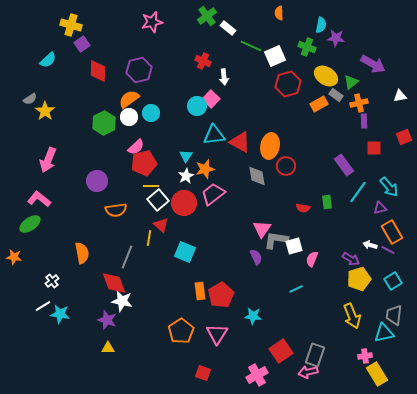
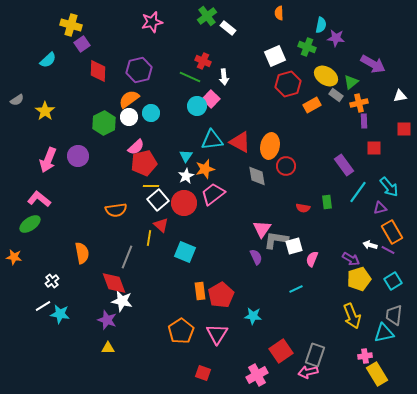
green line at (251, 46): moved 61 px left, 31 px down
gray semicircle at (30, 99): moved 13 px left, 1 px down
orange rectangle at (319, 104): moved 7 px left, 1 px down
cyan triangle at (214, 135): moved 2 px left, 5 px down
red square at (404, 137): moved 8 px up; rotated 21 degrees clockwise
purple circle at (97, 181): moved 19 px left, 25 px up
